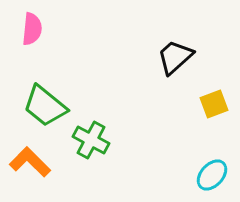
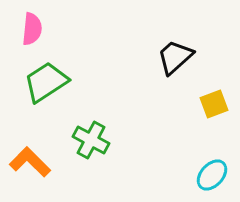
green trapezoid: moved 1 px right, 24 px up; rotated 108 degrees clockwise
